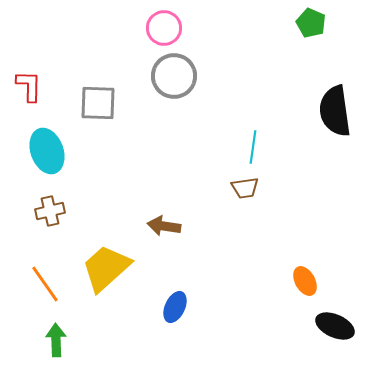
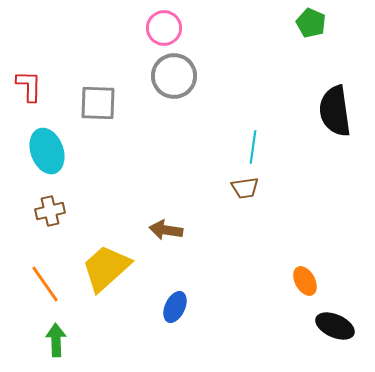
brown arrow: moved 2 px right, 4 px down
